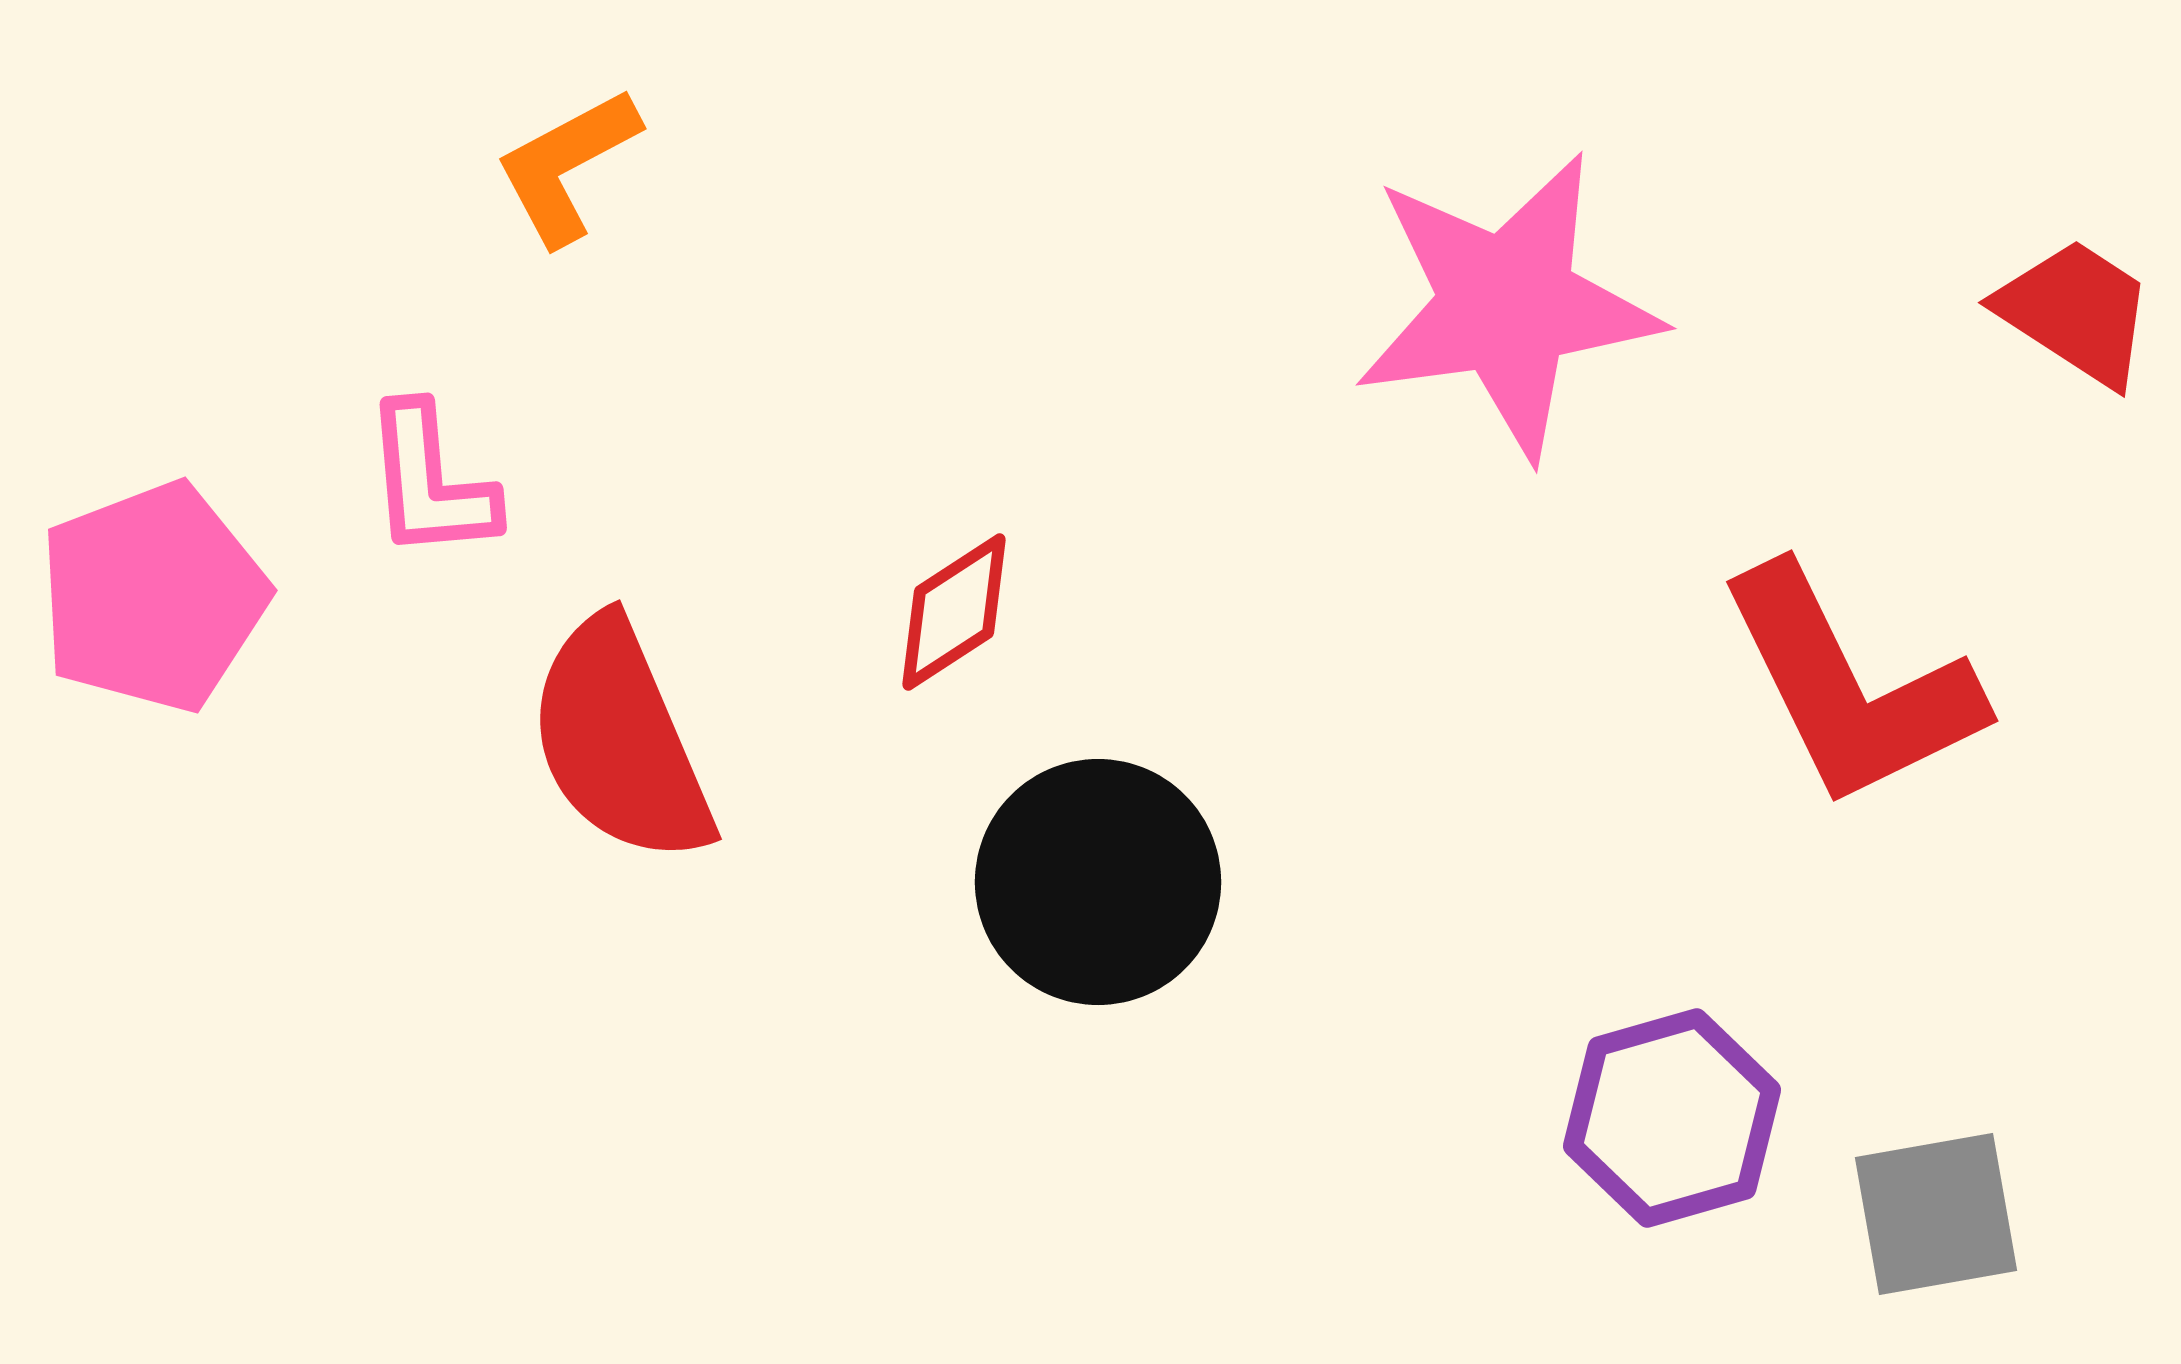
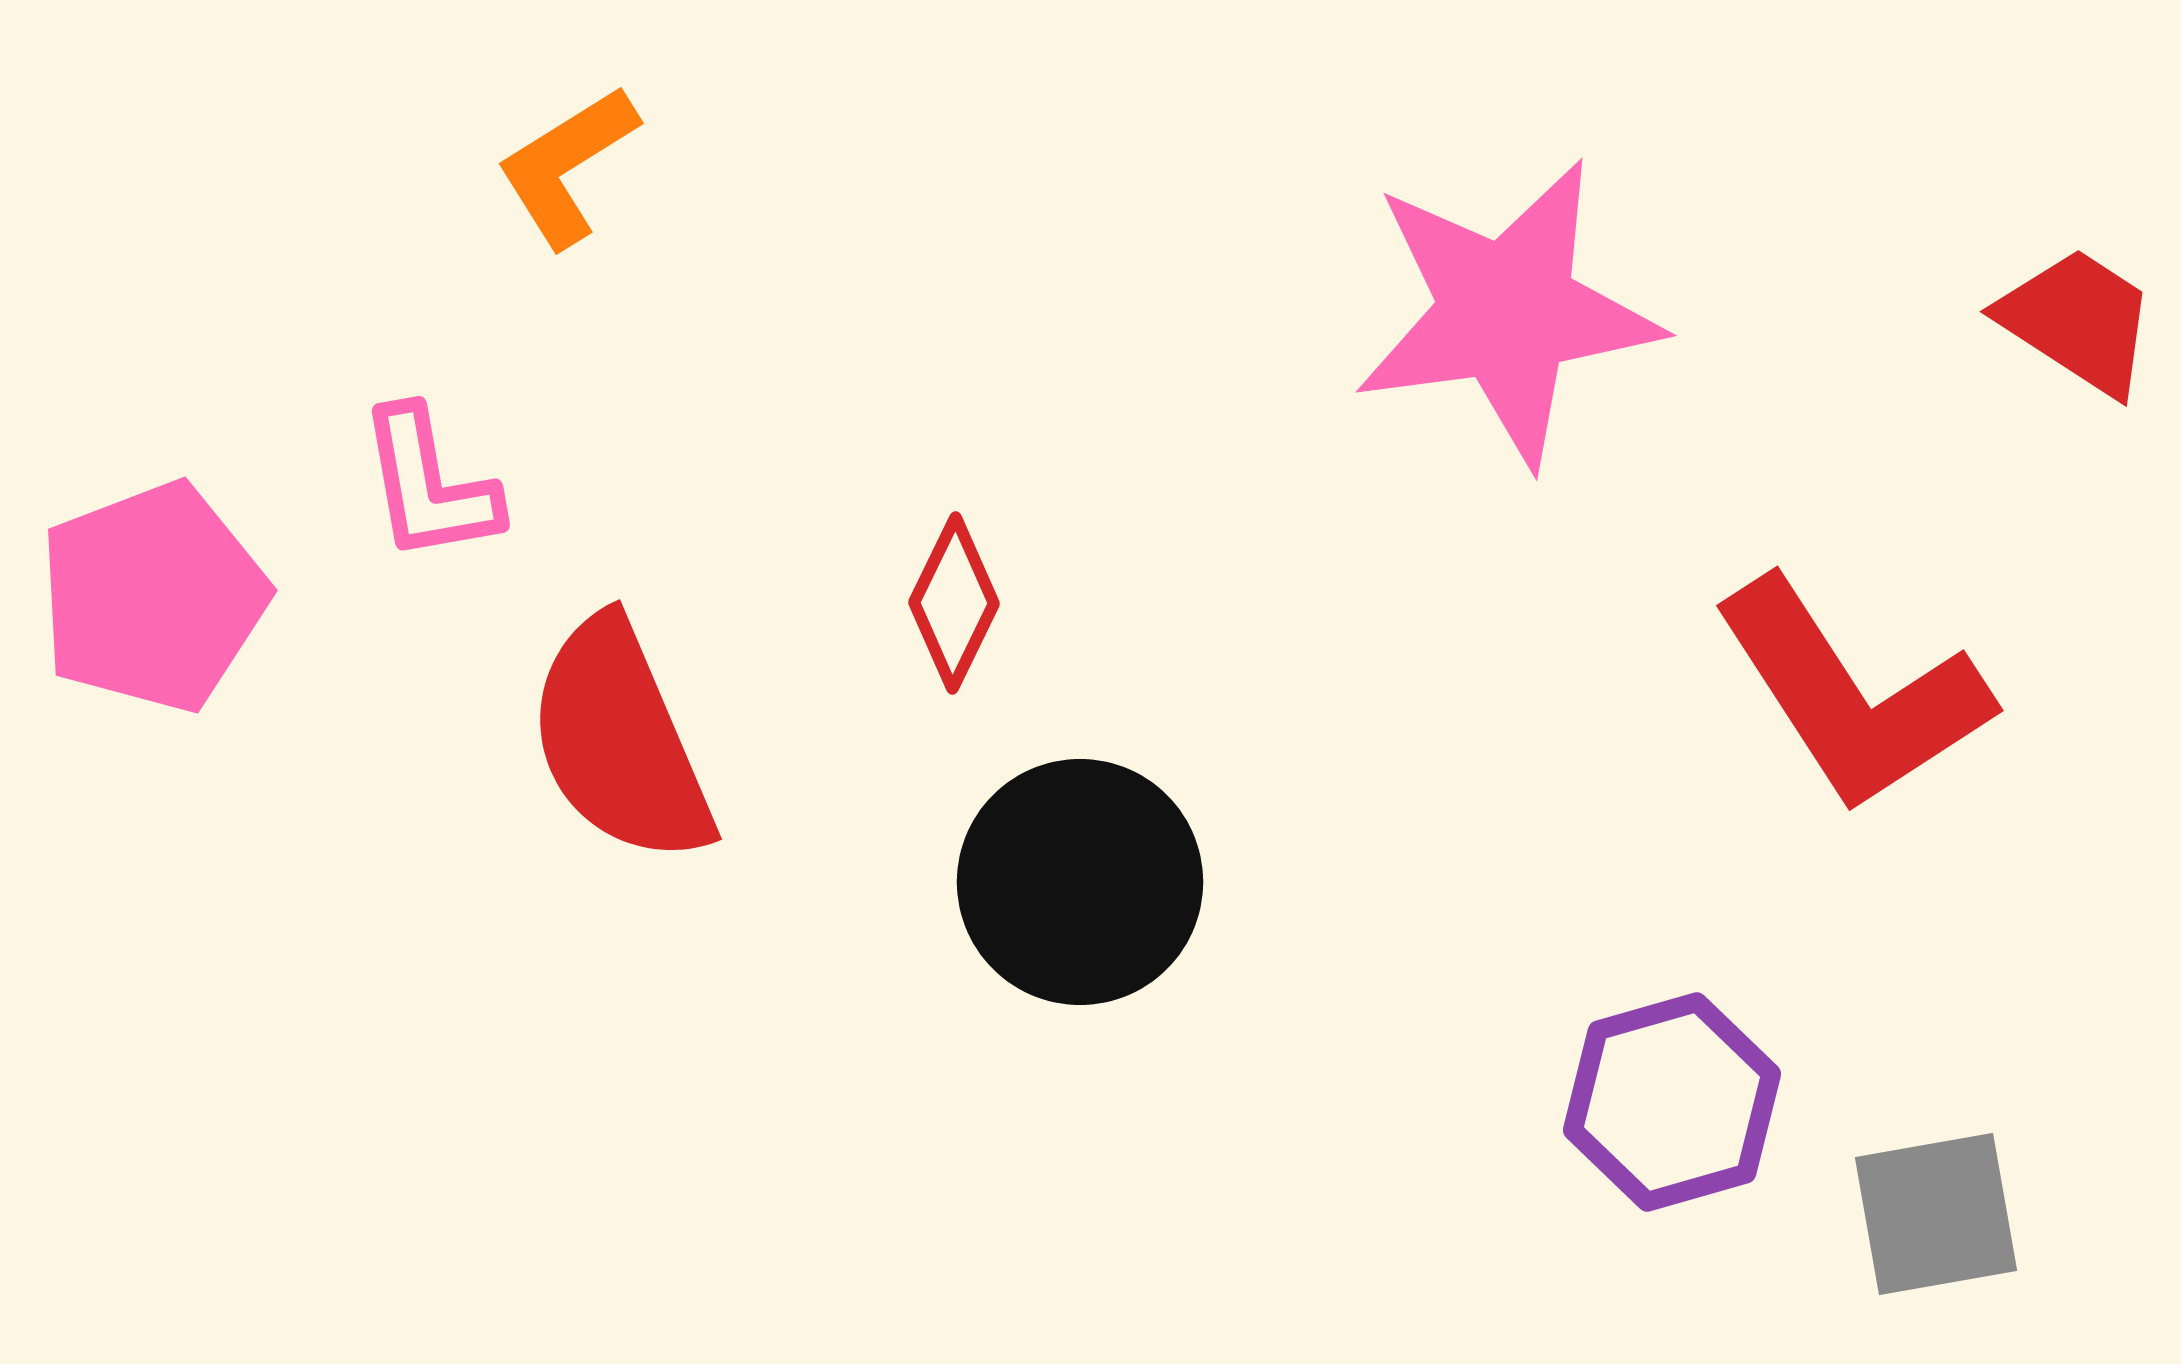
orange L-shape: rotated 4 degrees counterclockwise
pink star: moved 7 px down
red trapezoid: moved 2 px right, 9 px down
pink L-shape: moved 1 px left, 3 px down; rotated 5 degrees counterclockwise
red diamond: moved 9 px up; rotated 31 degrees counterclockwise
red L-shape: moved 2 px right, 8 px down; rotated 7 degrees counterclockwise
black circle: moved 18 px left
purple hexagon: moved 16 px up
